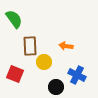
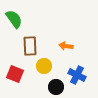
yellow circle: moved 4 px down
